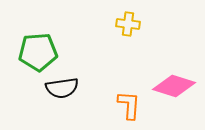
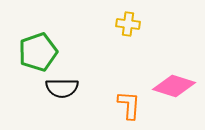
green pentagon: rotated 15 degrees counterclockwise
black semicircle: rotated 8 degrees clockwise
